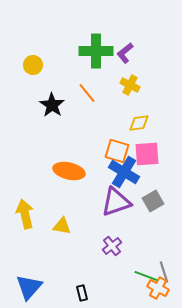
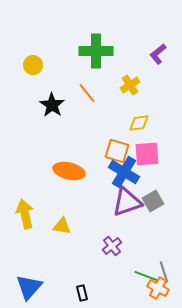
purple L-shape: moved 33 px right, 1 px down
yellow cross: rotated 30 degrees clockwise
purple triangle: moved 11 px right
